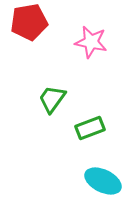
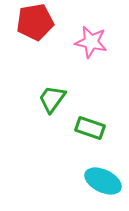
red pentagon: moved 6 px right
green rectangle: rotated 40 degrees clockwise
